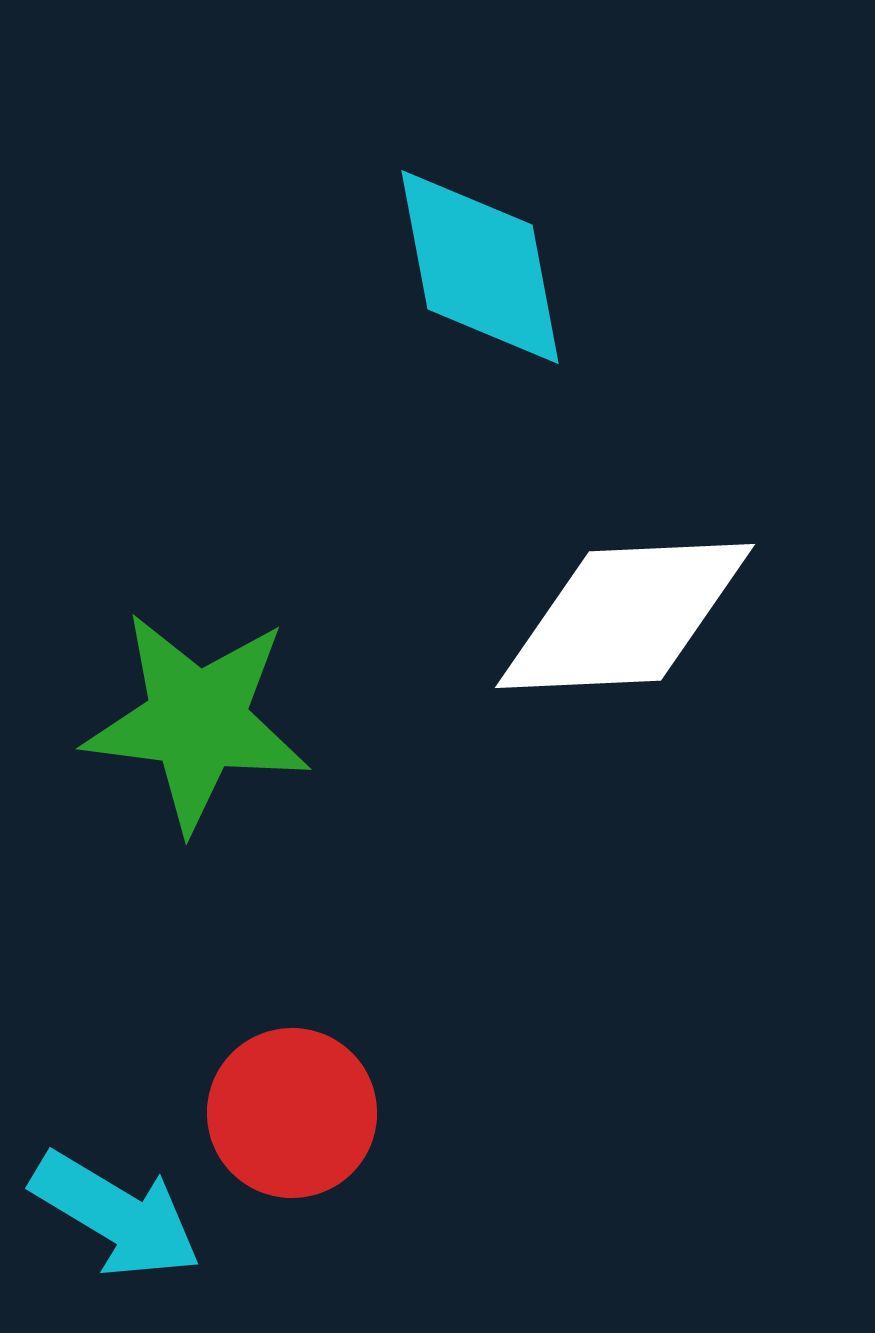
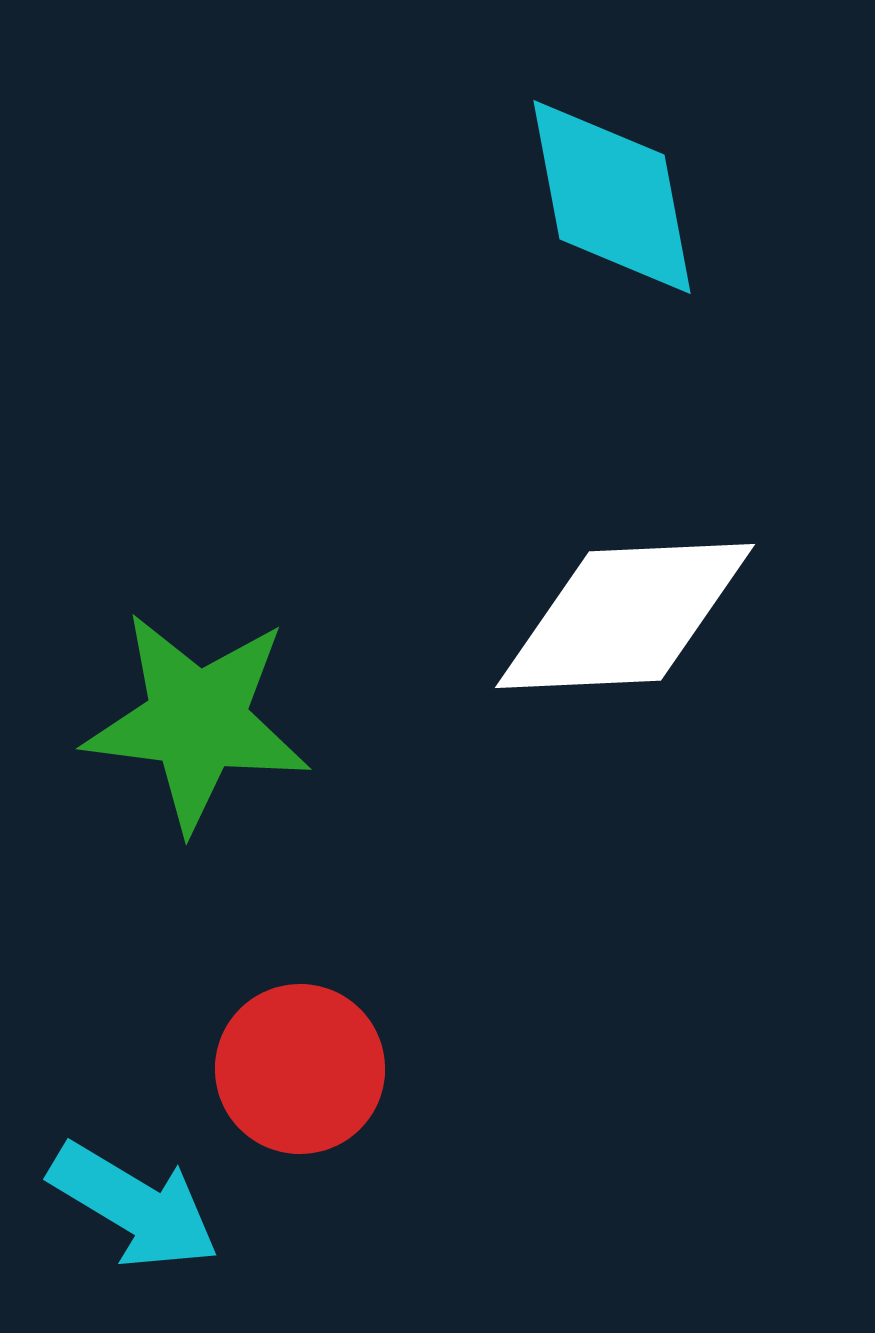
cyan diamond: moved 132 px right, 70 px up
red circle: moved 8 px right, 44 px up
cyan arrow: moved 18 px right, 9 px up
